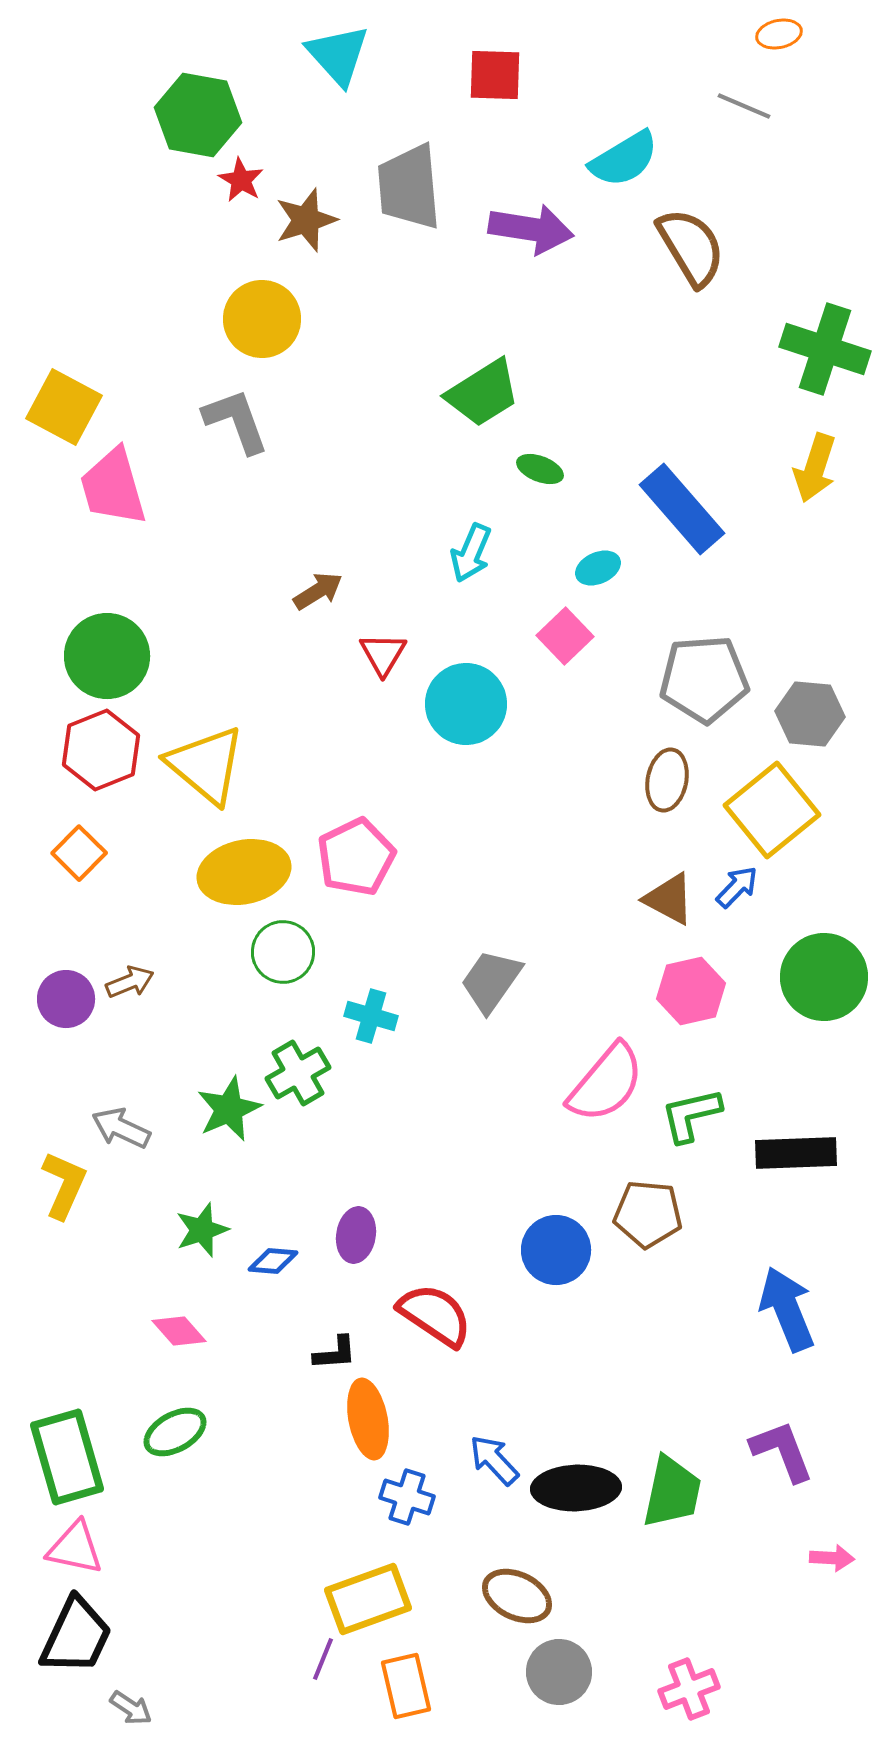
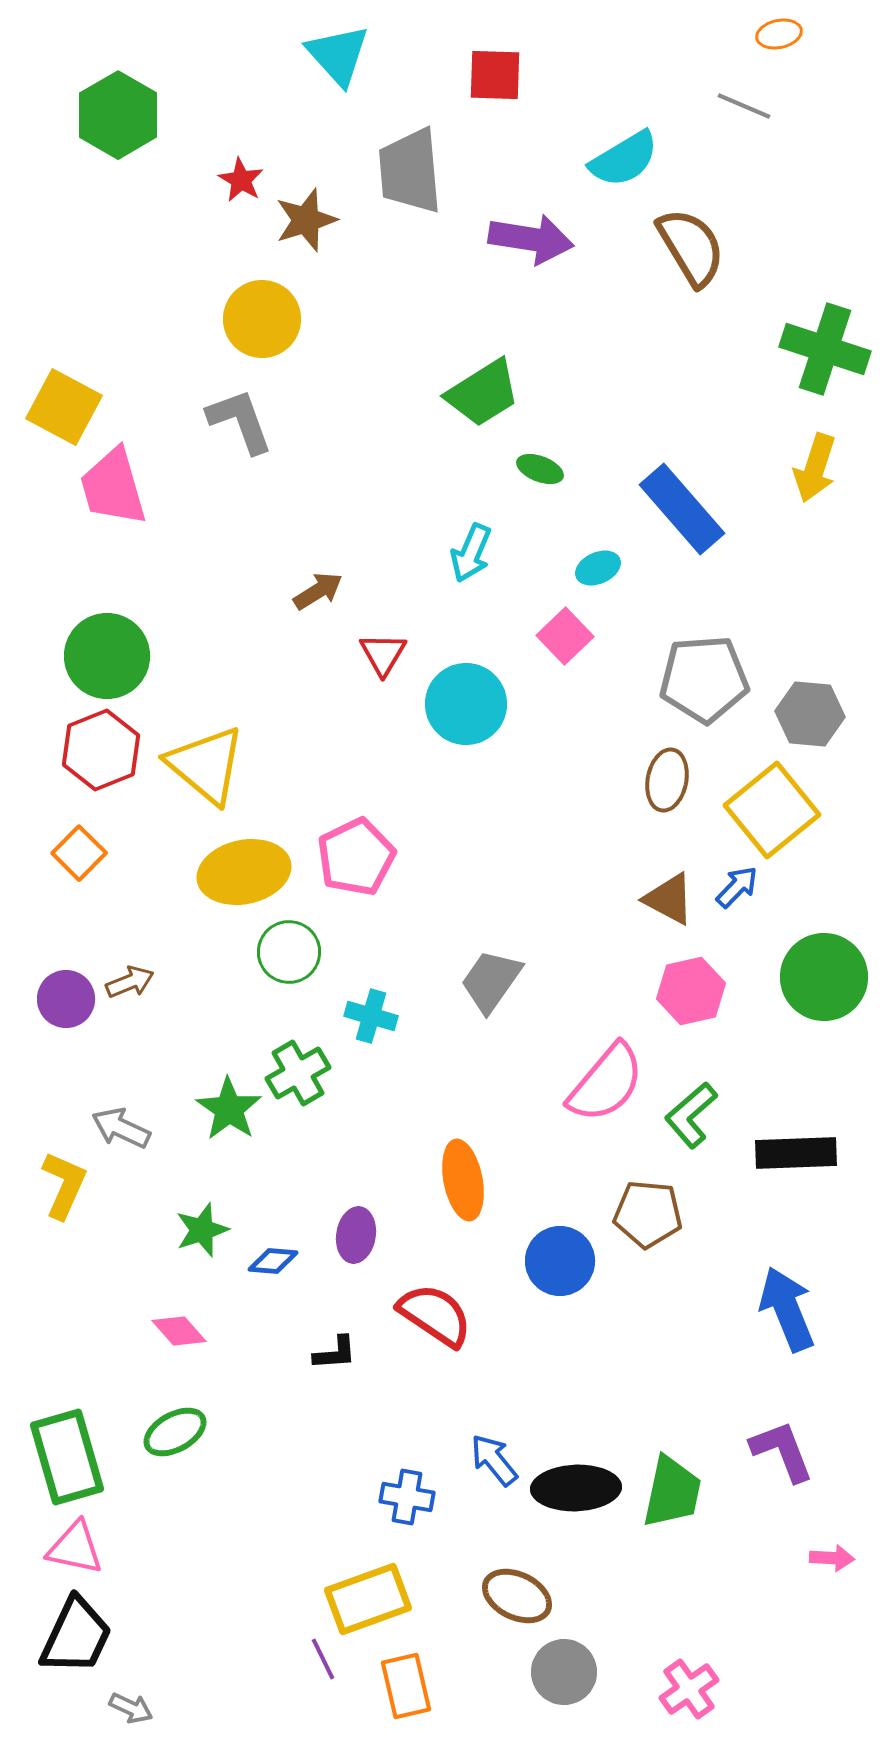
green hexagon at (198, 115): moved 80 px left; rotated 20 degrees clockwise
gray trapezoid at (409, 187): moved 1 px right, 16 px up
purple arrow at (531, 229): moved 10 px down
gray L-shape at (236, 421): moved 4 px right
green circle at (283, 952): moved 6 px right
green star at (229, 1109): rotated 14 degrees counterclockwise
green L-shape at (691, 1115): rotated 28 degrees counterclockwise
blue circle at (556, 1250): moved 4 px right, 11 px down
orange ellipse at (368, 1419): moved 95 px right, 239 px up
blue arrow at (494, 1460): rotated 4 degrees clockwise
blue cross at (407, 1497): rotated 8 degrees counterclockwise
purple line at (323, 1659): rotated 48 degrees counterclockwise
gray circle at (559, 1672): moved 5 px right
pink cross at (689, 1689): rotated 14 degrees counterclockwise
gray arrow at (131, 1708): rotated 9 degrees counterclockwise
